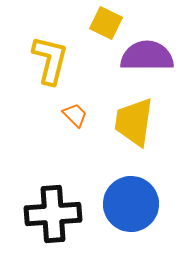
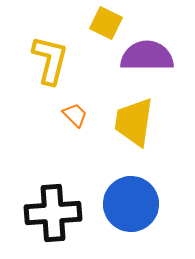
black cross: moved 1 px up
